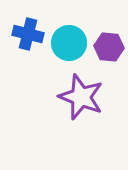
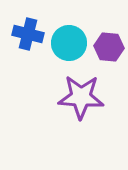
purple star: rotated 18 degrees counterclockwise
